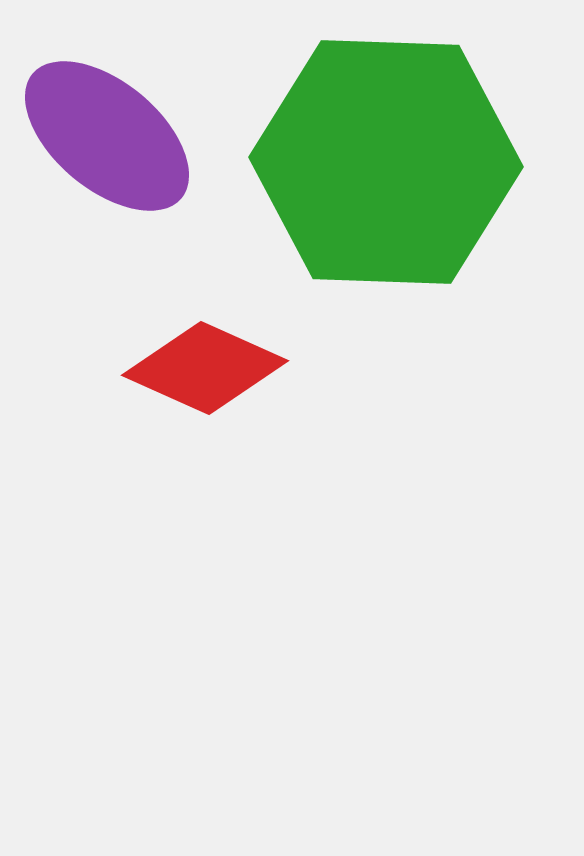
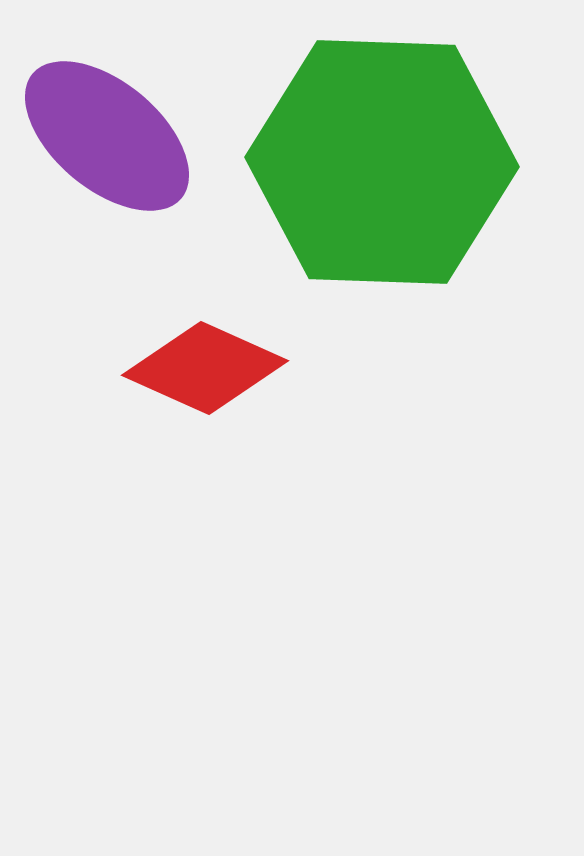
green hexagon: moved 4 px left
